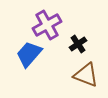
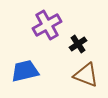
blue trapezoid: moved 4 px left, 17 px down; rotated 36 degrees clockwise
